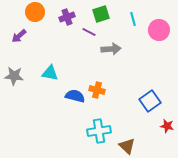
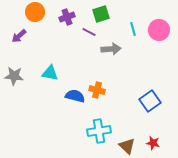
cyan line: moved 10 px down
red star: moved 14 px left, 17 px down
